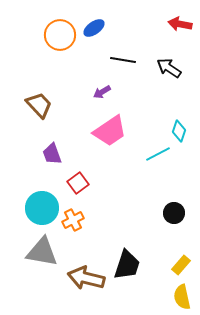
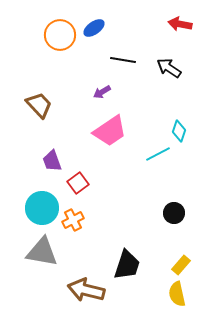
purple trapezoid: moved 7 px down
brown arrow: moved 12 px down
yellow semicircle: moved 5 px left, 3 px up
